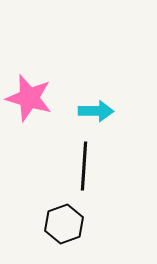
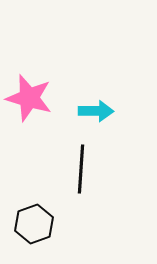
black line: moved 3 px left, 3 px down
black hexagon: moved 30 px left
